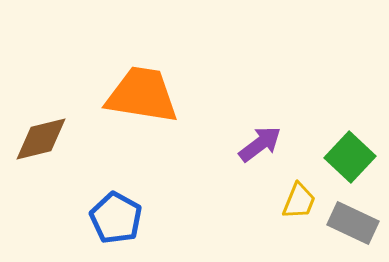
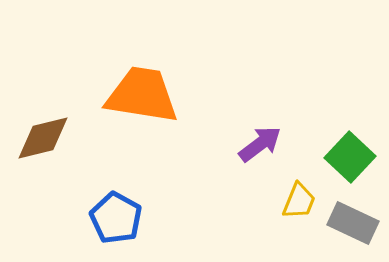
brown diamond: moved 2 px right, 1 px up
